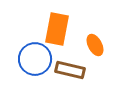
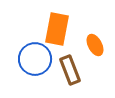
brown rectangle: rotated 56 degrees clockwise
